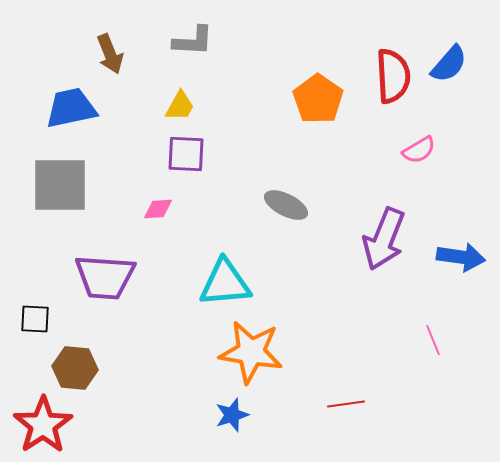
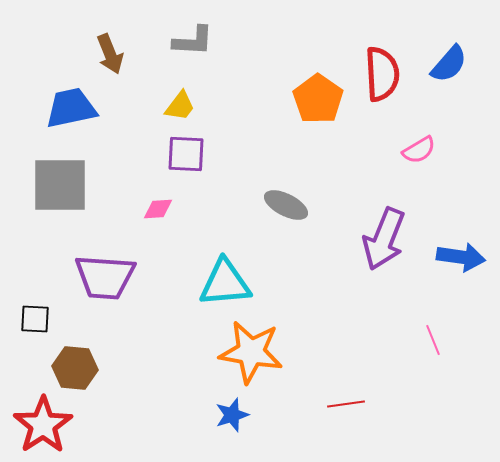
red semicircle: moved 11 px left, 2 px up
yellow trapezoid: rotated 8 degrees clockwise
